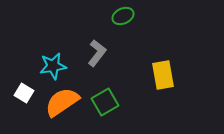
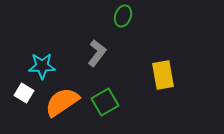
green ellipse: rotated 45 degrees counterclockwise
cyan star: moved 11 px left; rotated 8 degrees clockwise
